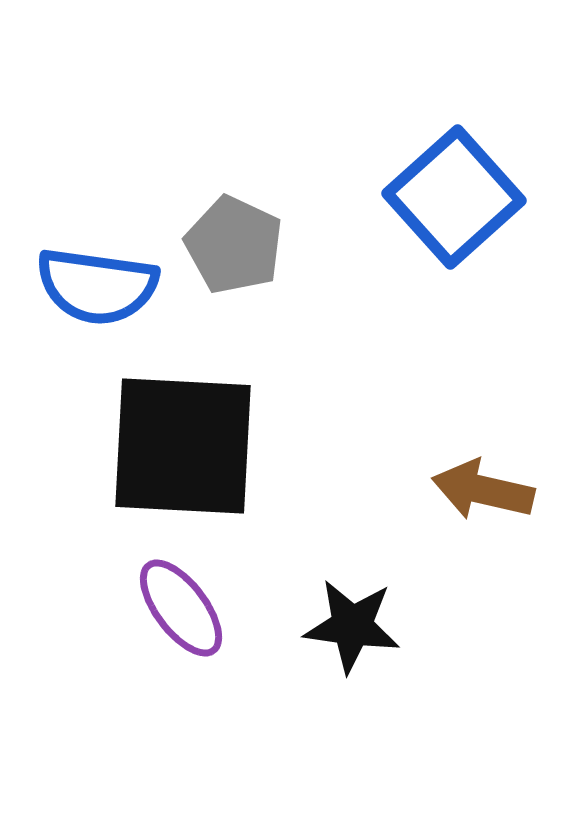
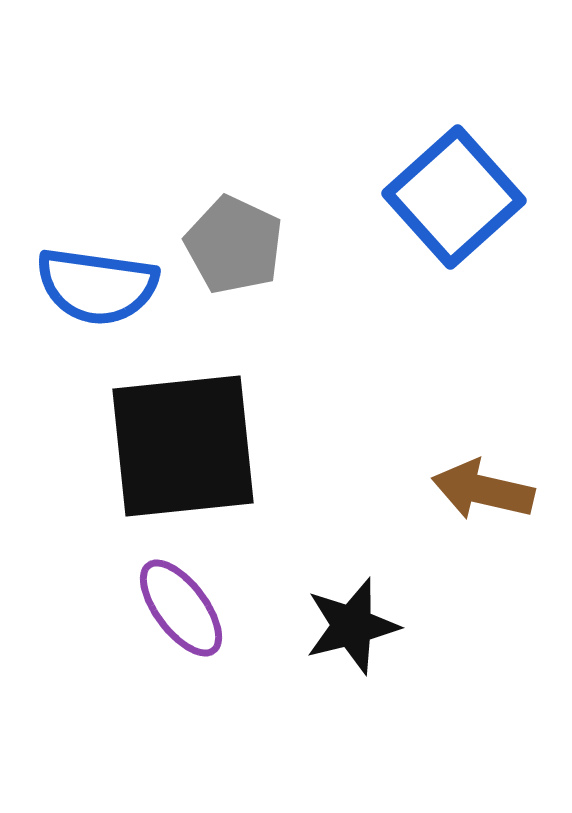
black square: rotated 9 degrees counterclockwise
black star: rotated 22 degrees counterclockwise
